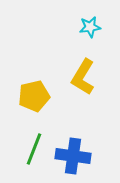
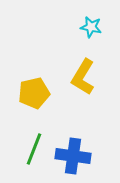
cyan star: moved 1 px right; rotated 20 degrees clockwise
yellow pentagon: moved 3 px up
